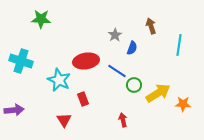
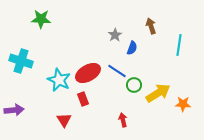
red ellipse: moved 2 px right, 12 px down; rotated 20 degrees counterclockwise
